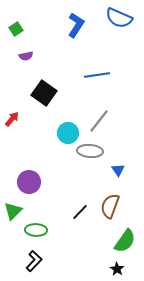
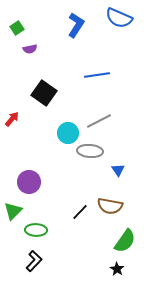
green square: moved 1 px right, 1 px up
purple semicircle: moved 4 px right, 7 px up
gray line: rotated 25 degrees clockwise
brown semicircle: rotated 100 degrees counterclockwise
